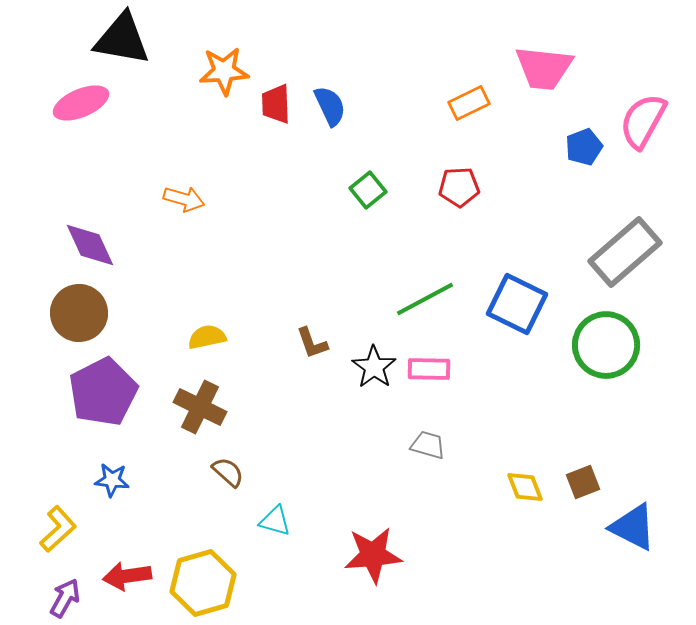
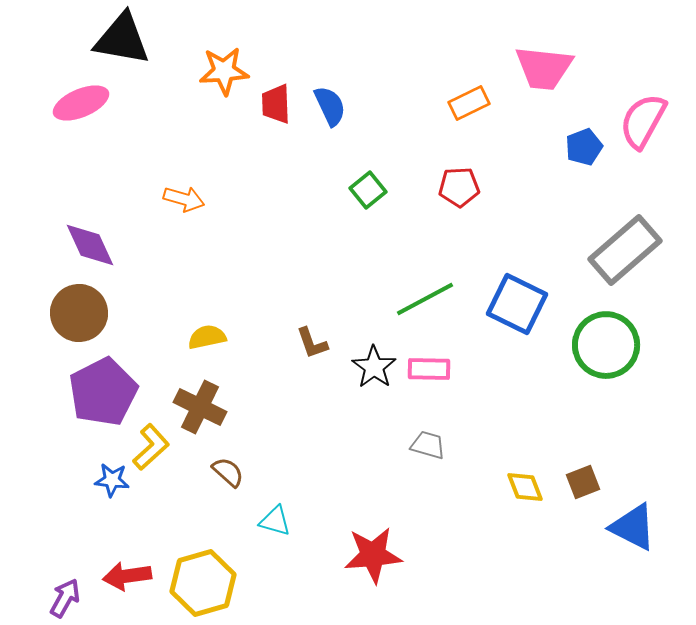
gray rectangle: moved 2 px up
yellow L-shape: moved 93 px right, 82 px up
